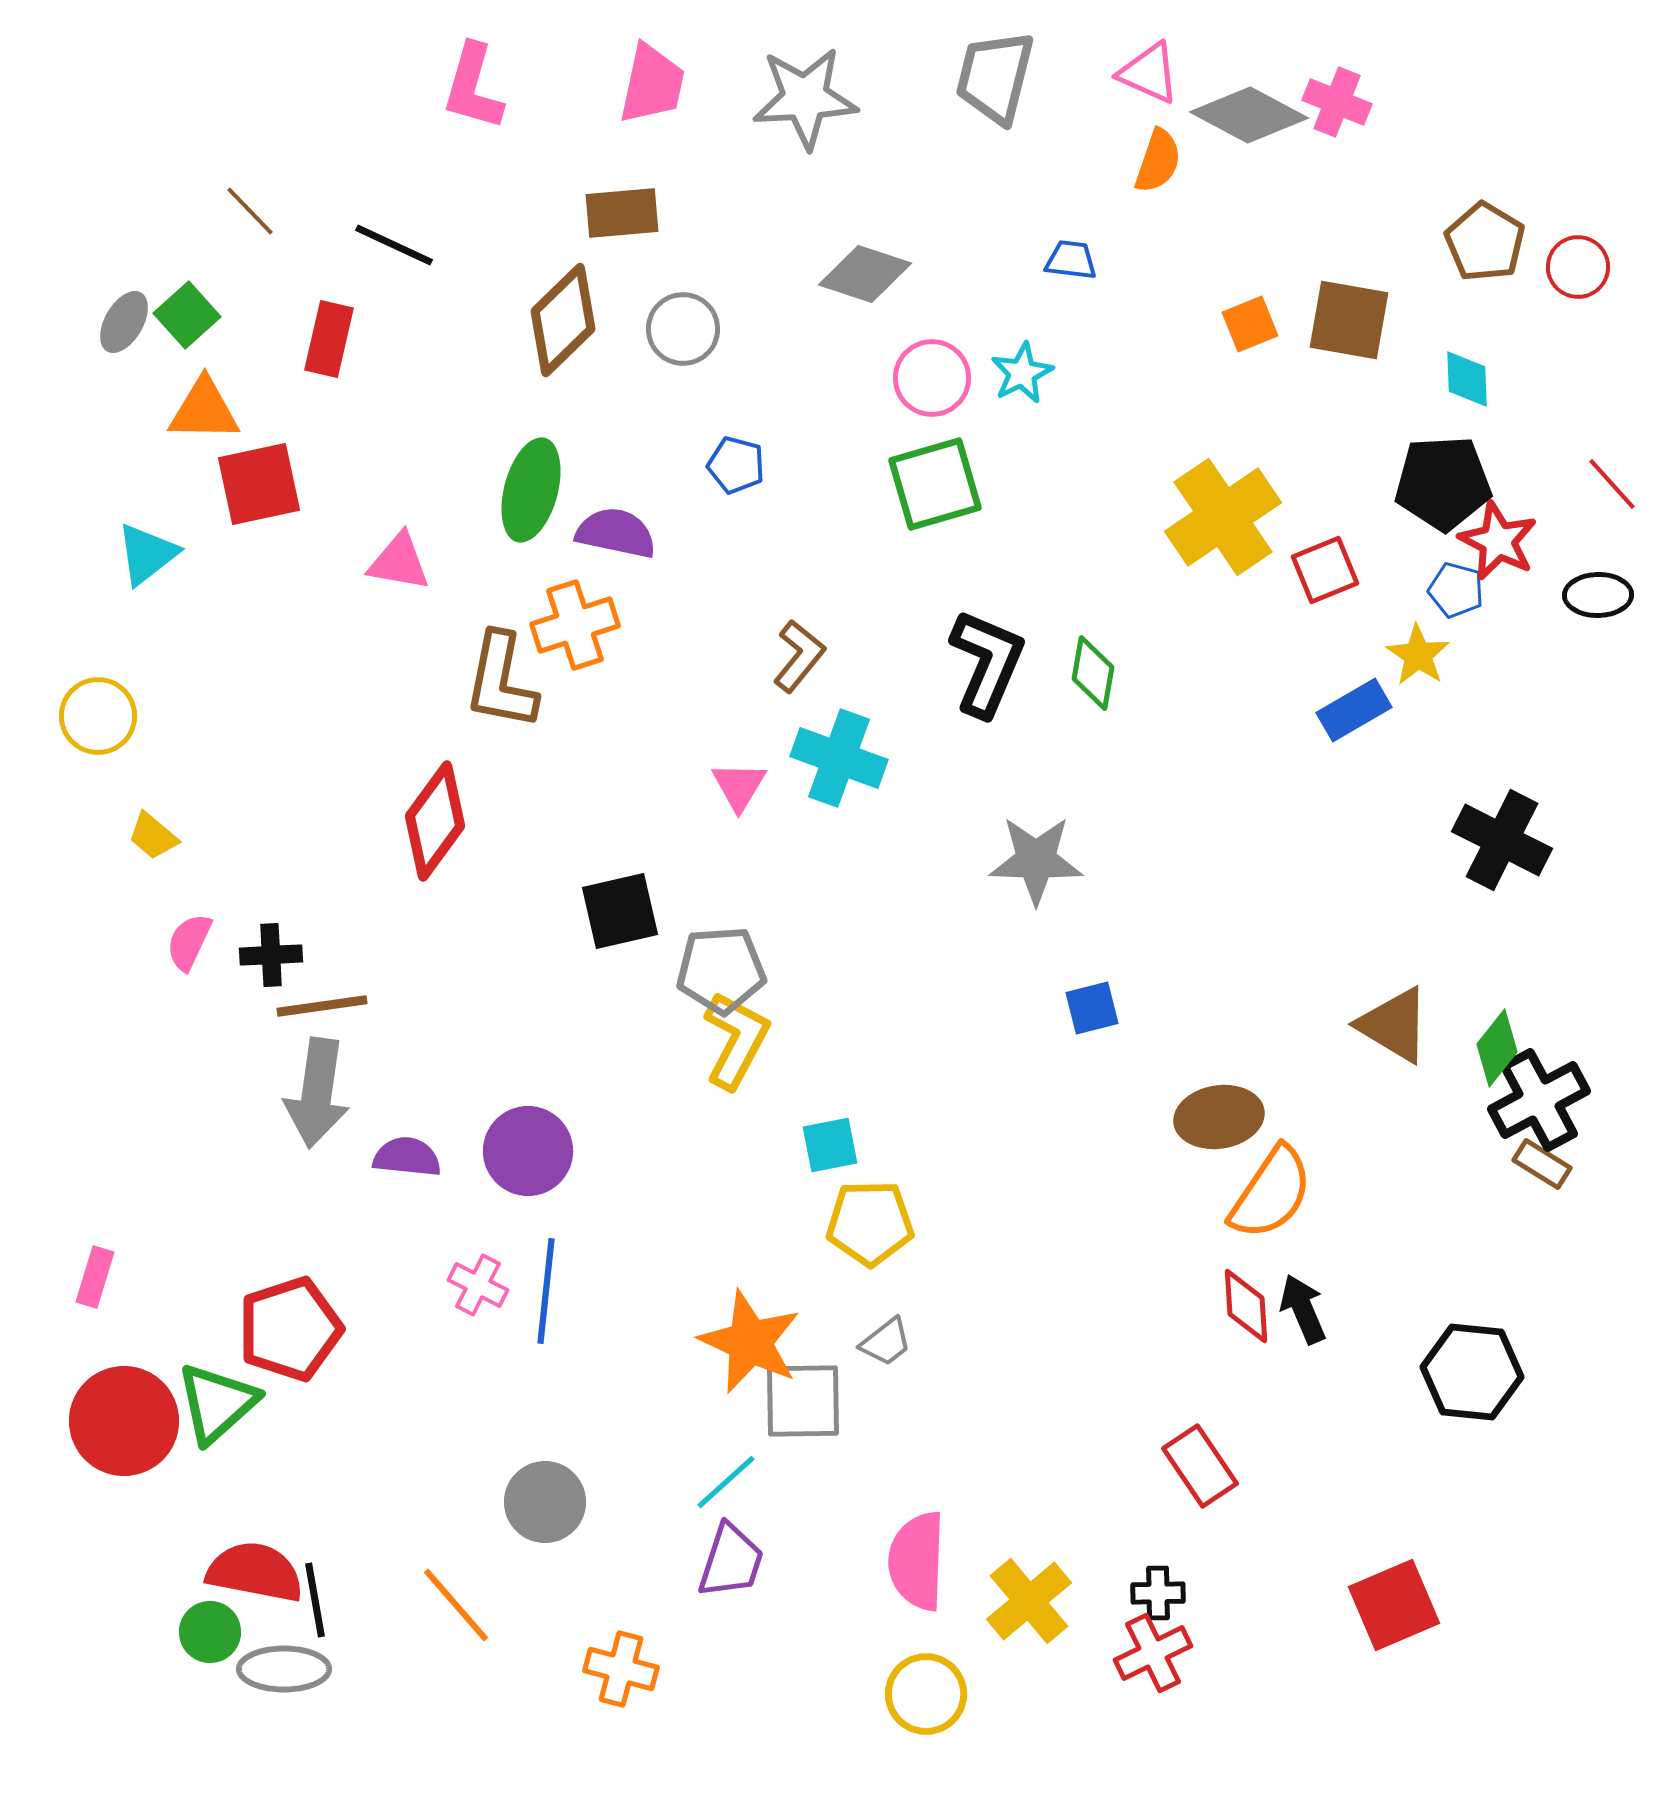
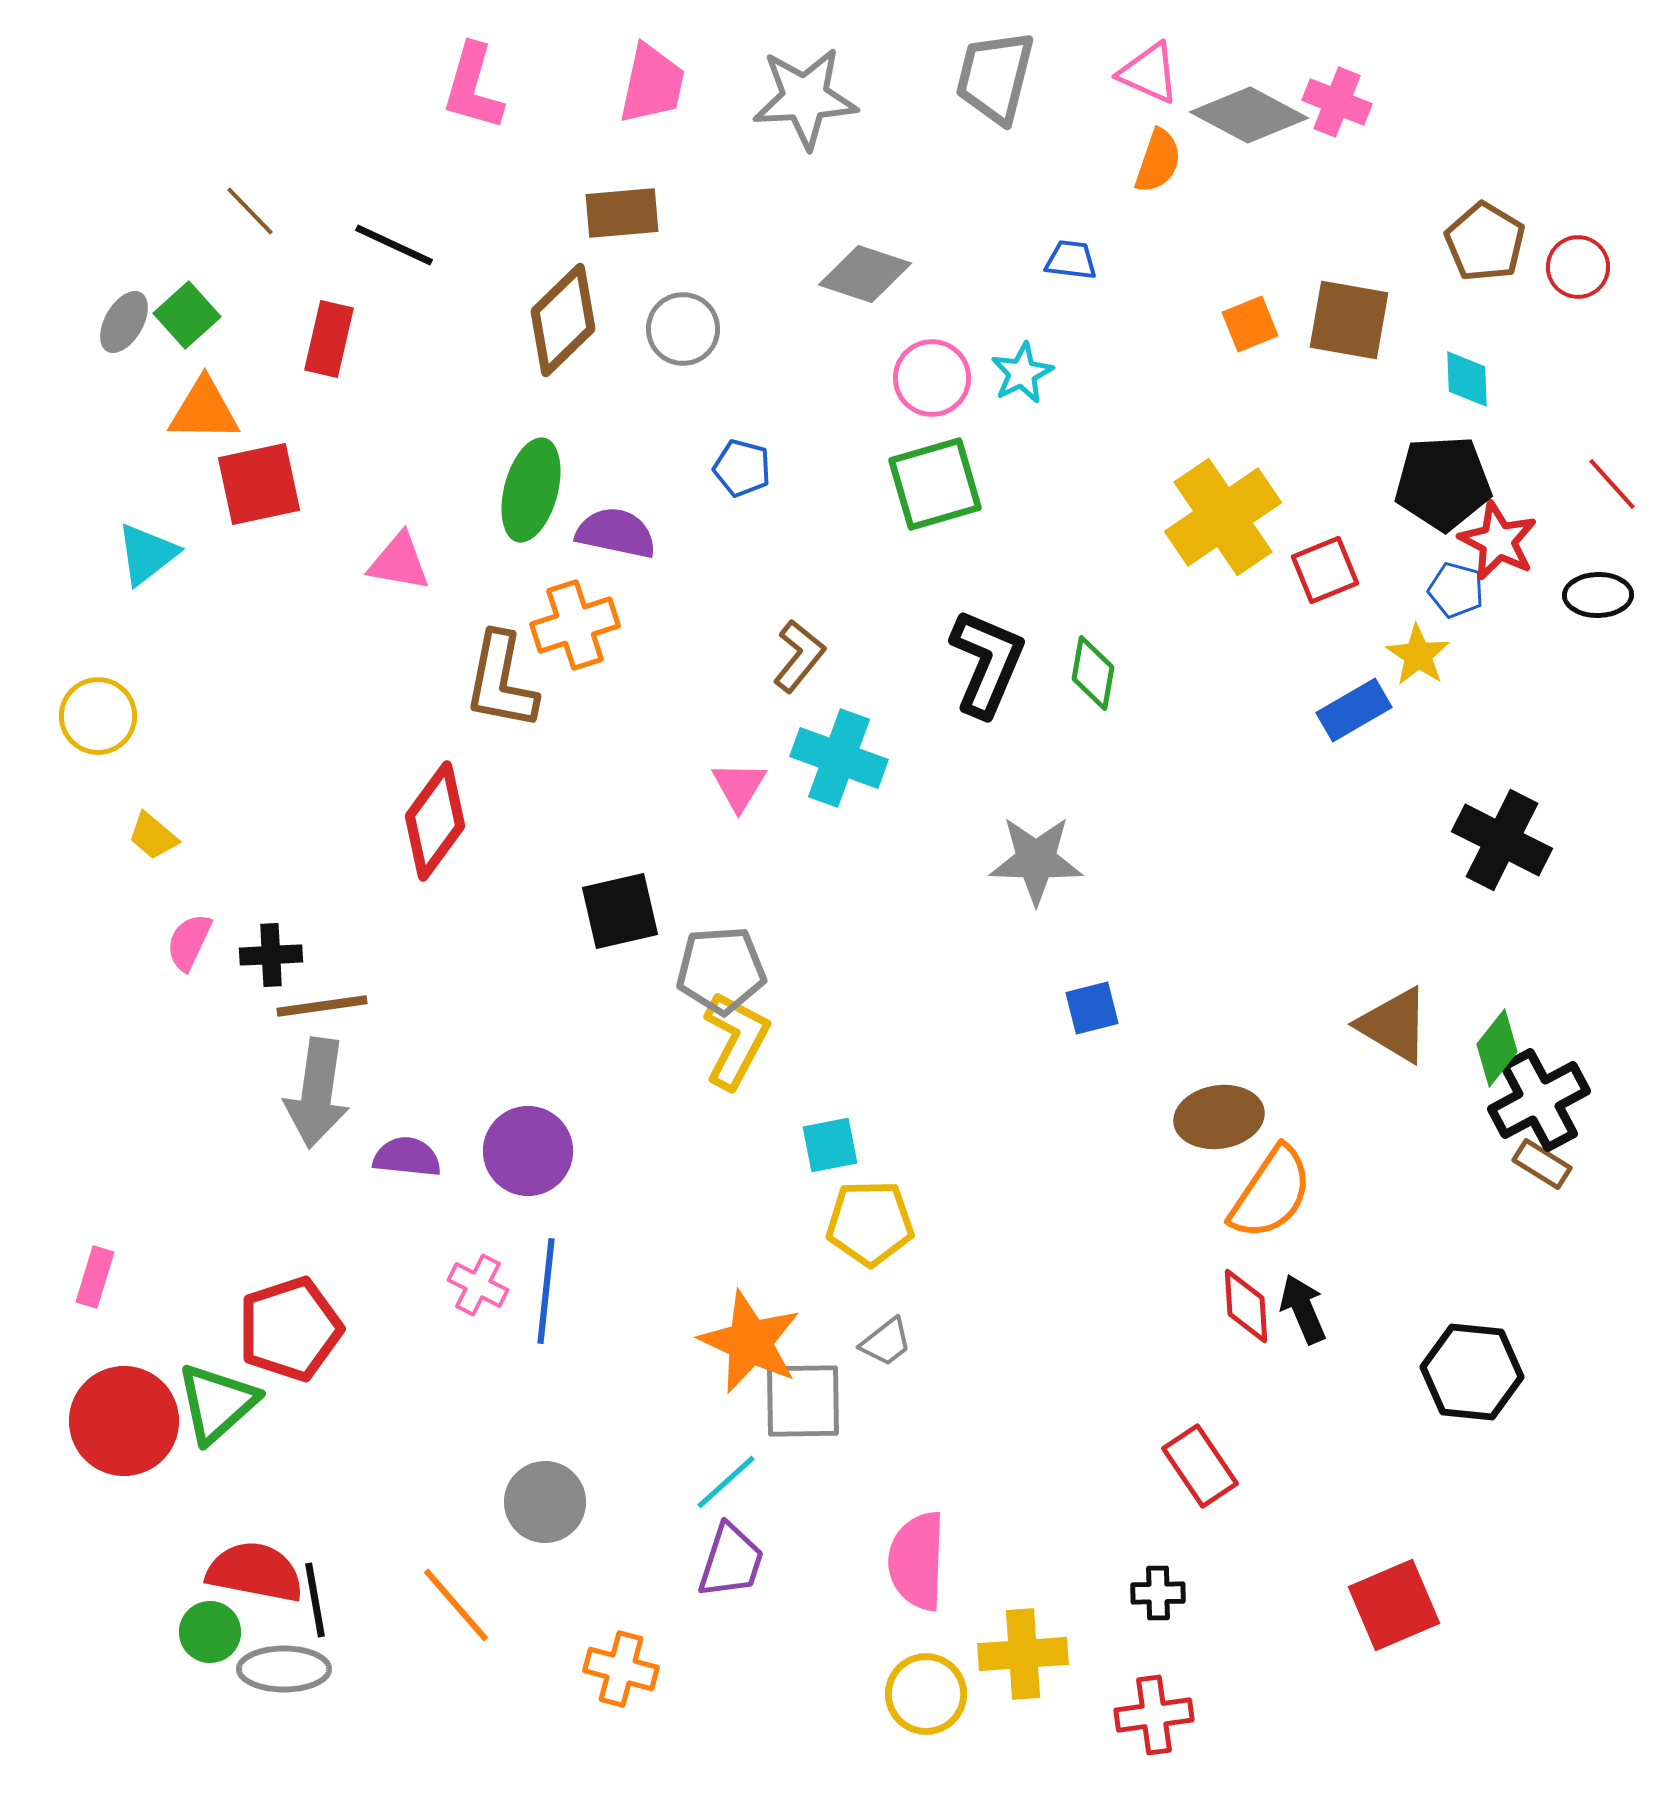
blue pentagon at (736, 465): moved 6 px right, 3 px down
yellow cross at (1029, 1601): moved 6 px left, 53 px down; rotated 36 degrees clockwise
red cross at (1153, 1653): moved 1 px right, 62 px down; rotated 18 degrees clockwise
